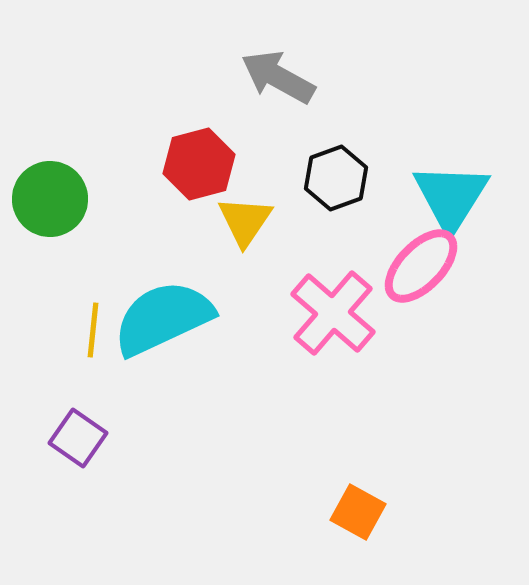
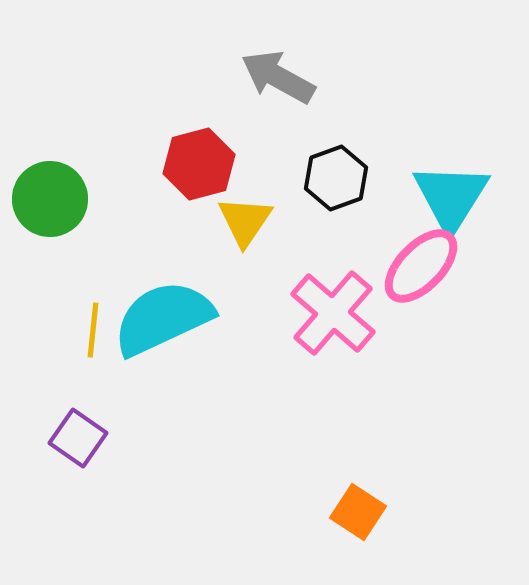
orange square: rotated 4 degrees clockwise
